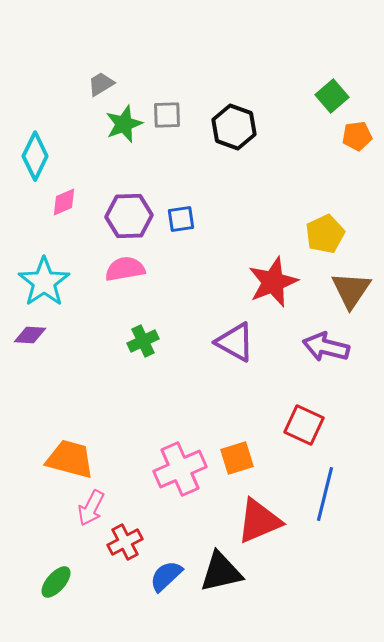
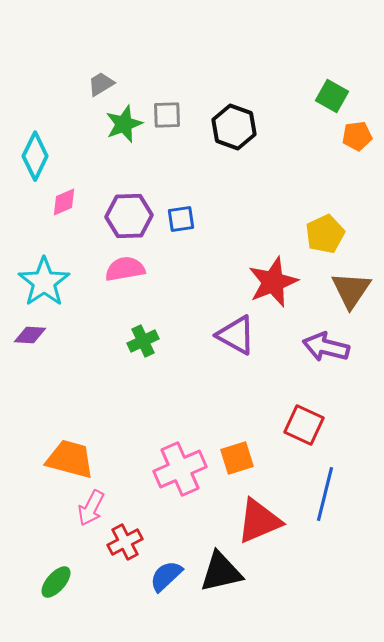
green square: rotated 20 degrees counterclockwise
purple triangle: moved 1 px right, 7 px up
